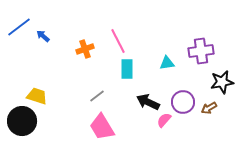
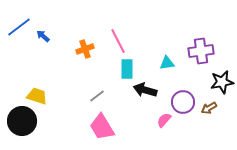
black arrow: moved 3 px left, 12 px up; rotated 10 degrees counterclockwise
